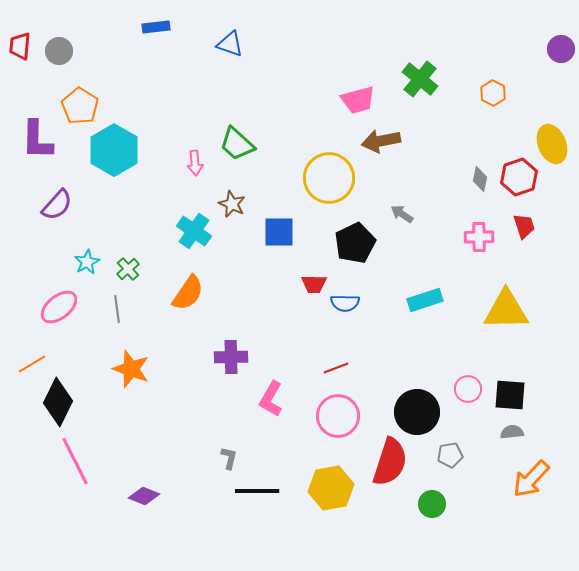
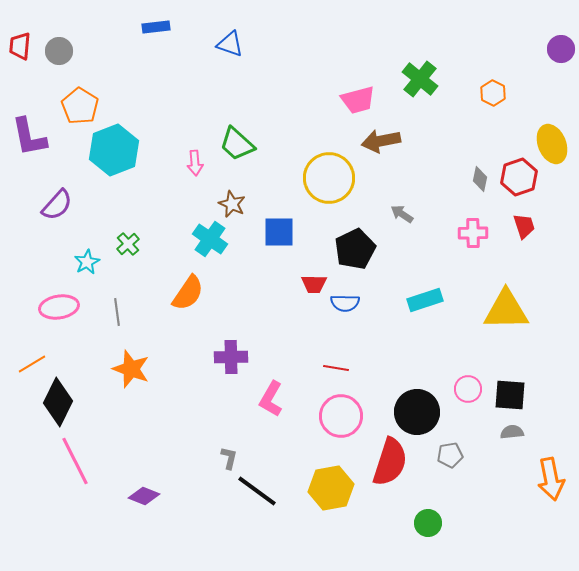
purple L-shape at (37, 140): moved 8 px left, 3 px up; rotated 12 degrees counterclockwise
cyan hexagon at (114, 150): rotated 9 degrees clockwise
cyan cross at (194, 231): moved 16 px right, 8 px down
pink cross at (479, 237): moved 6 px left, 4 px up
black pentagon at (355, 243): moved 6 px down
green cross at (128, 269): moved 25 px up
pink ellipse at (59, 307): rotated 30 degrees clockwise
gray line at (117, 309): moved 3 px down
red line at (336, 368): rotated 30 degrees clockwise
pink circle at (338, 416): moved 3 px right
orange arrow at (531, 479): moved 20 px right; rotated 54 degrees counterclockwise
black line at (257, 491): rotated 36 degrees clockwise
green circle at (432, 504): moved 4 px left, 19 px down
